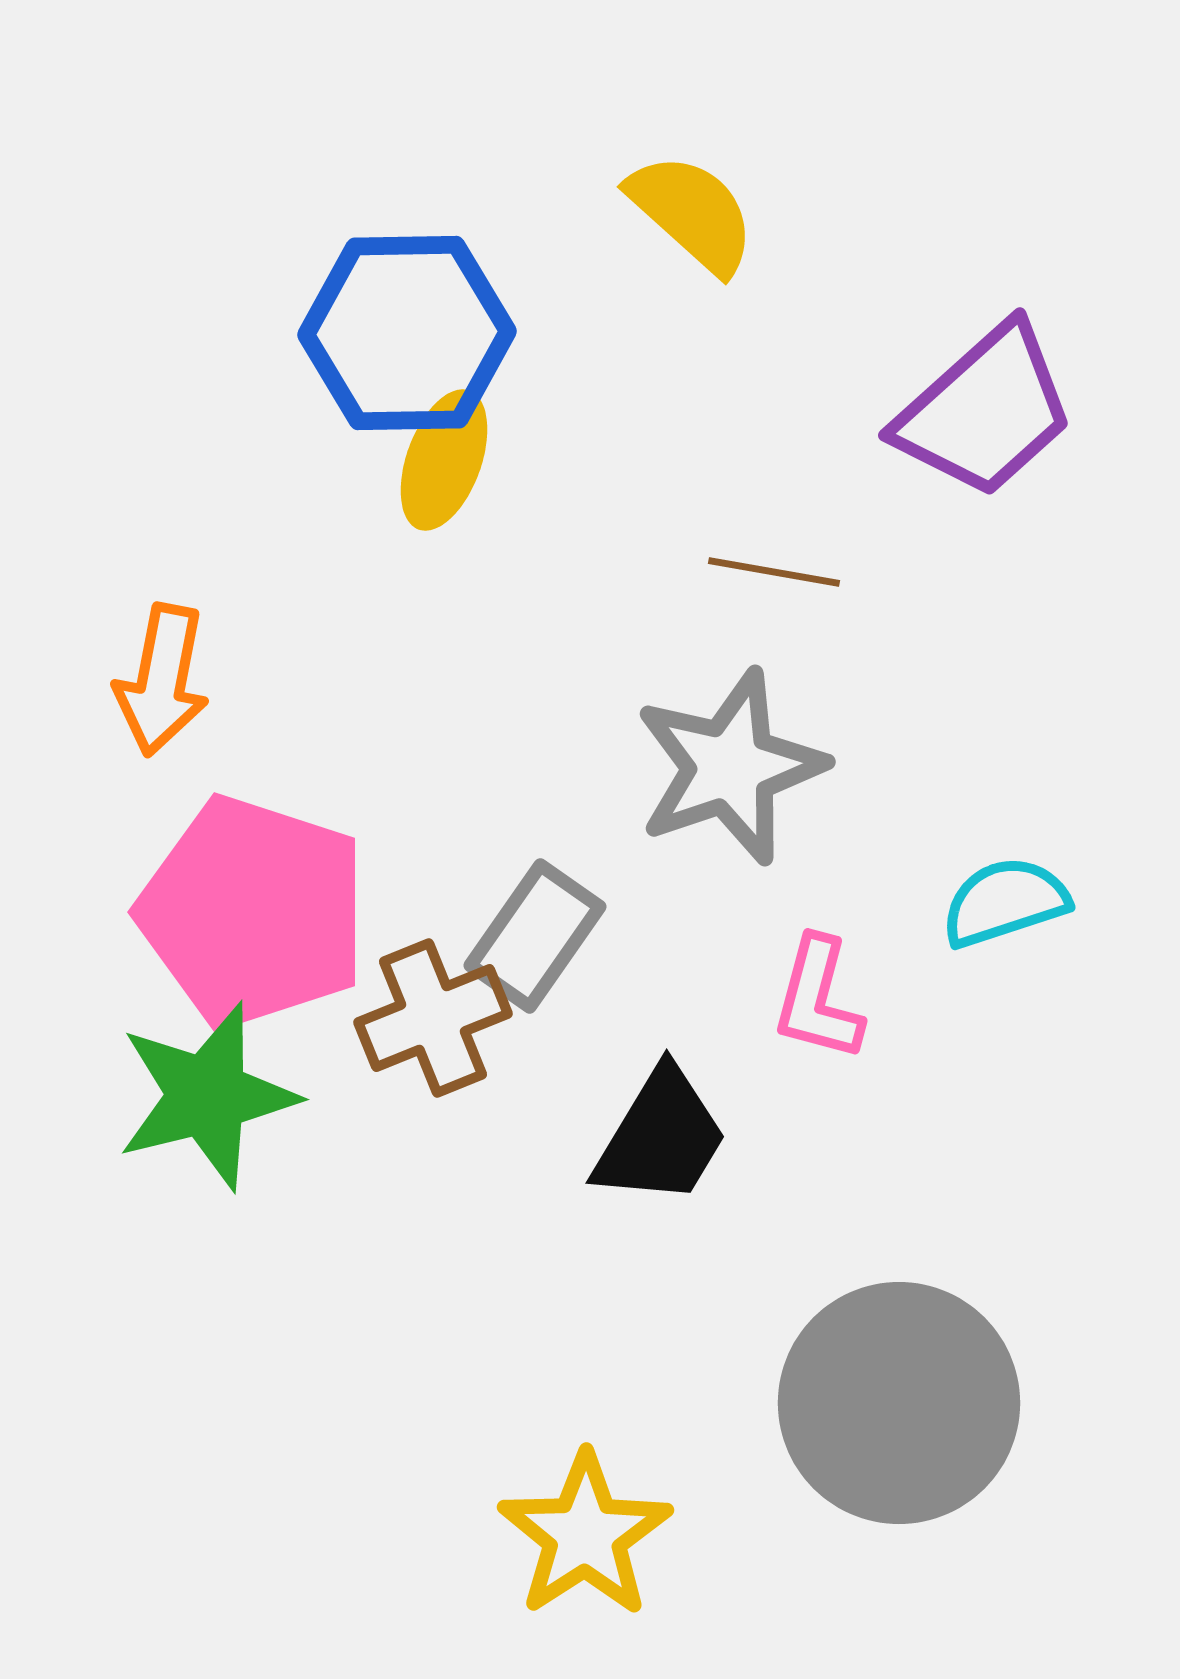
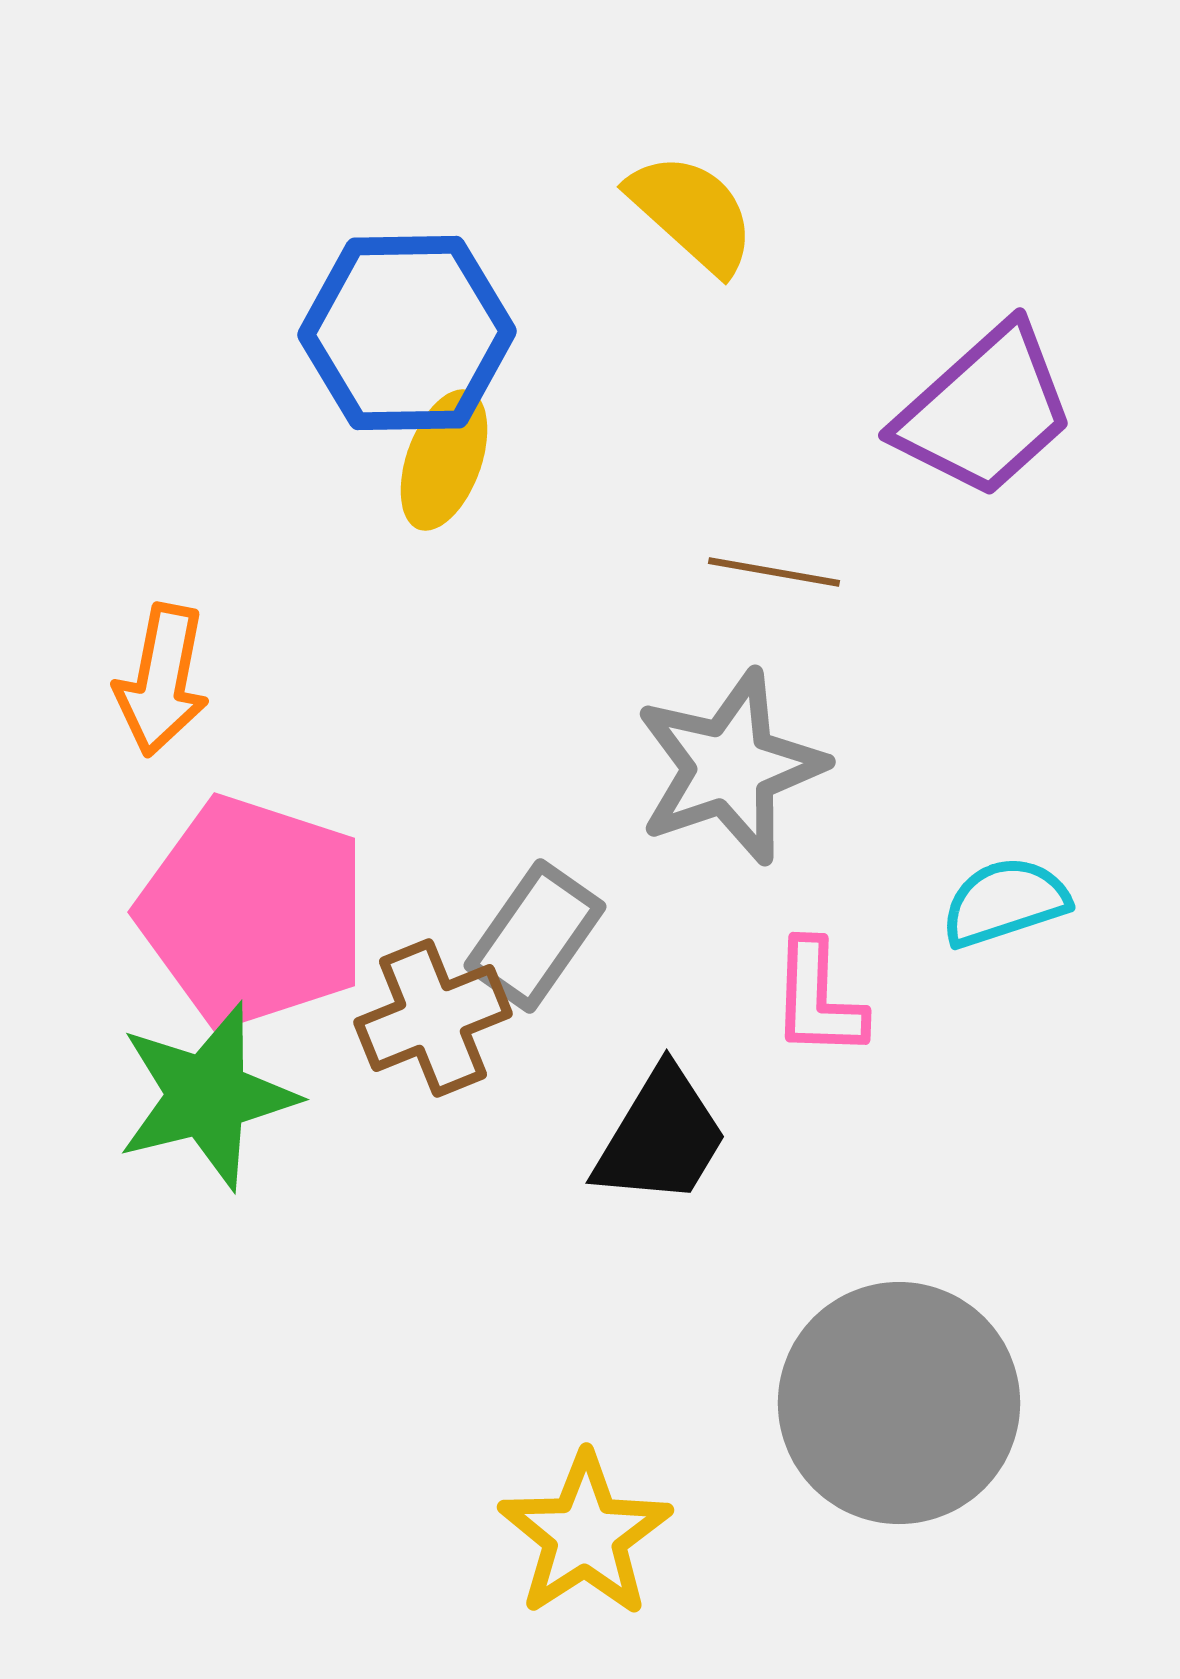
pink L-shape: rotated 13 degrees counterclockwise
